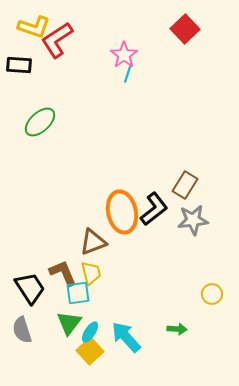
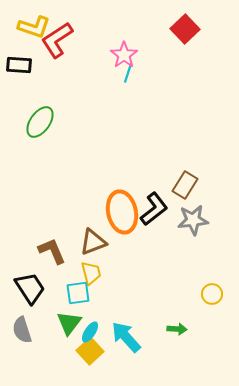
green ellipse: rotated 12 degrees counterclockwise
brown L-shape: moved 11 px left, 22 px up
